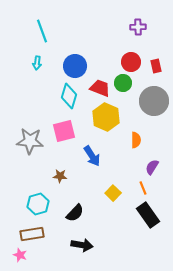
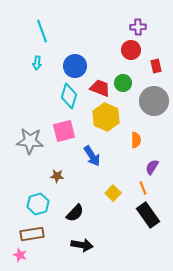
red circle: moved 12 px up
brown star: moved 3 px left
